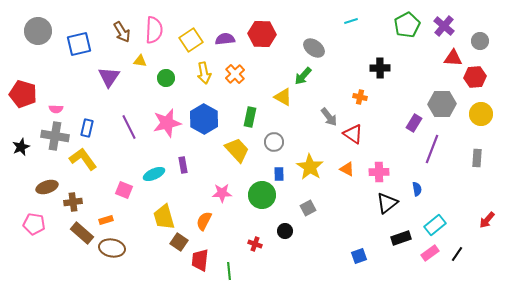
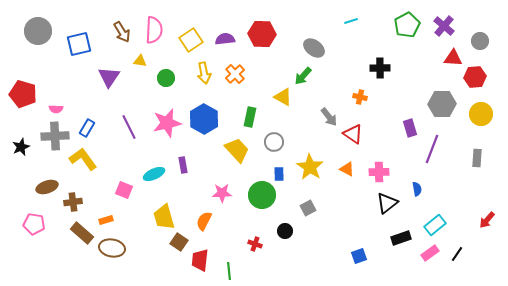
purple rectangle at (414, 123): moved 4 px left, 5 px down; rotated 48 degrees counterclockwise
blue rectangle at (87, 128): rotated 18 degrees clockwise
gray cross at (55, 136): rotated 12 degrees counterclockwise
